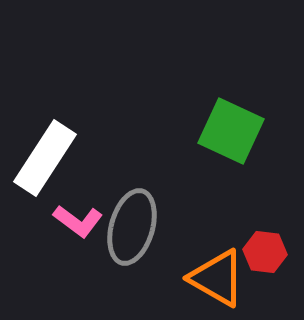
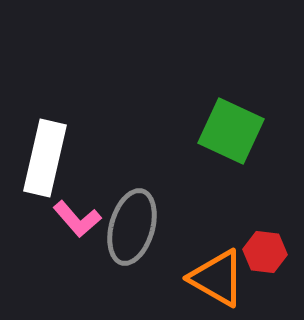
white rectangle: rotated 20 degrees counterclockwise
pink L-shape: moved 1 px left, 2 px up; rotated 12 degrees clockwise
